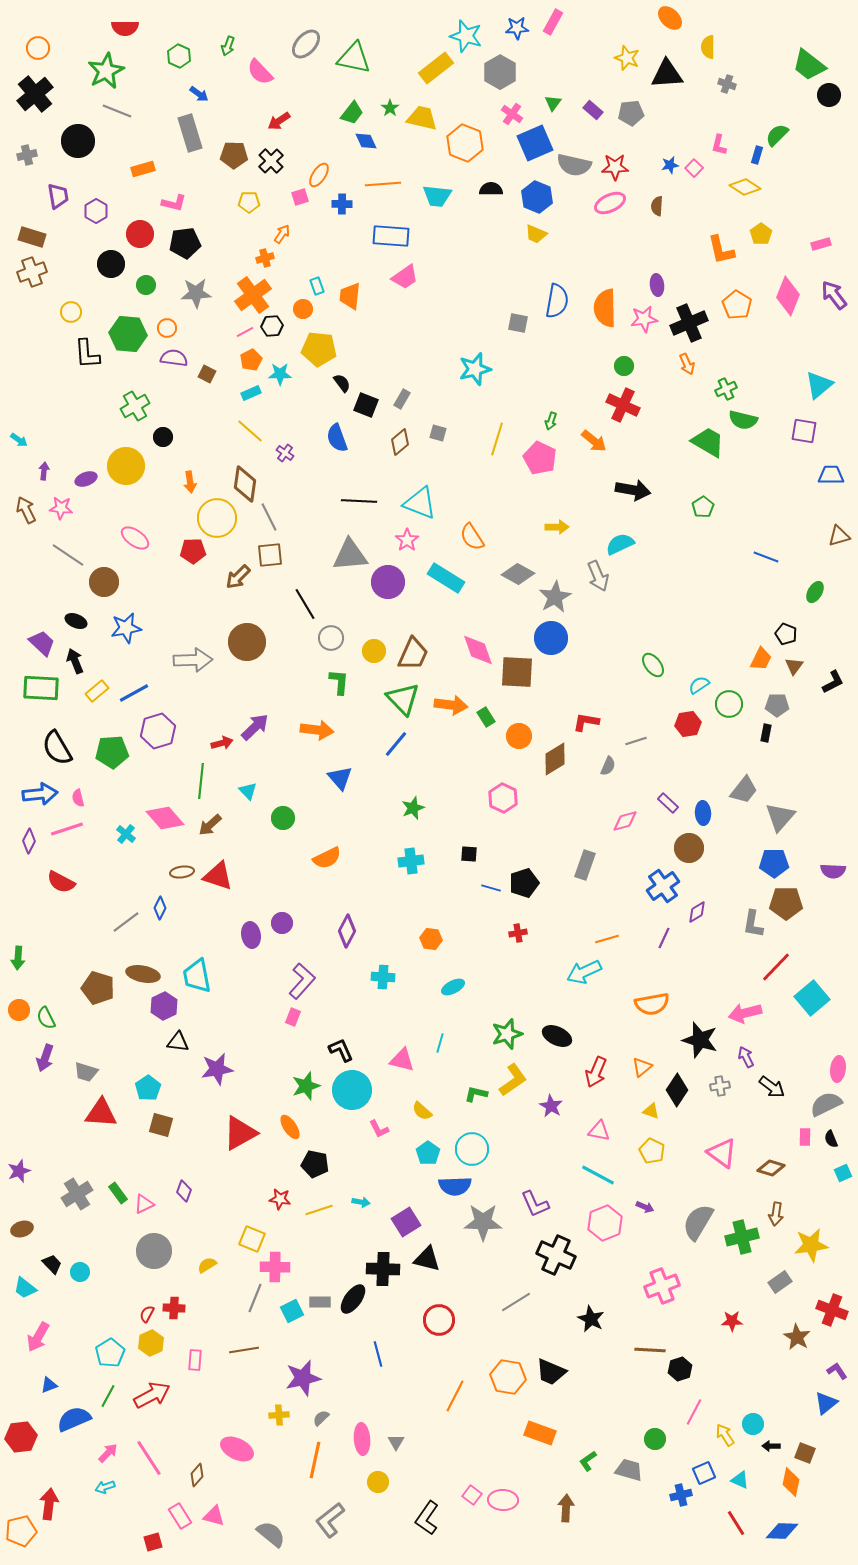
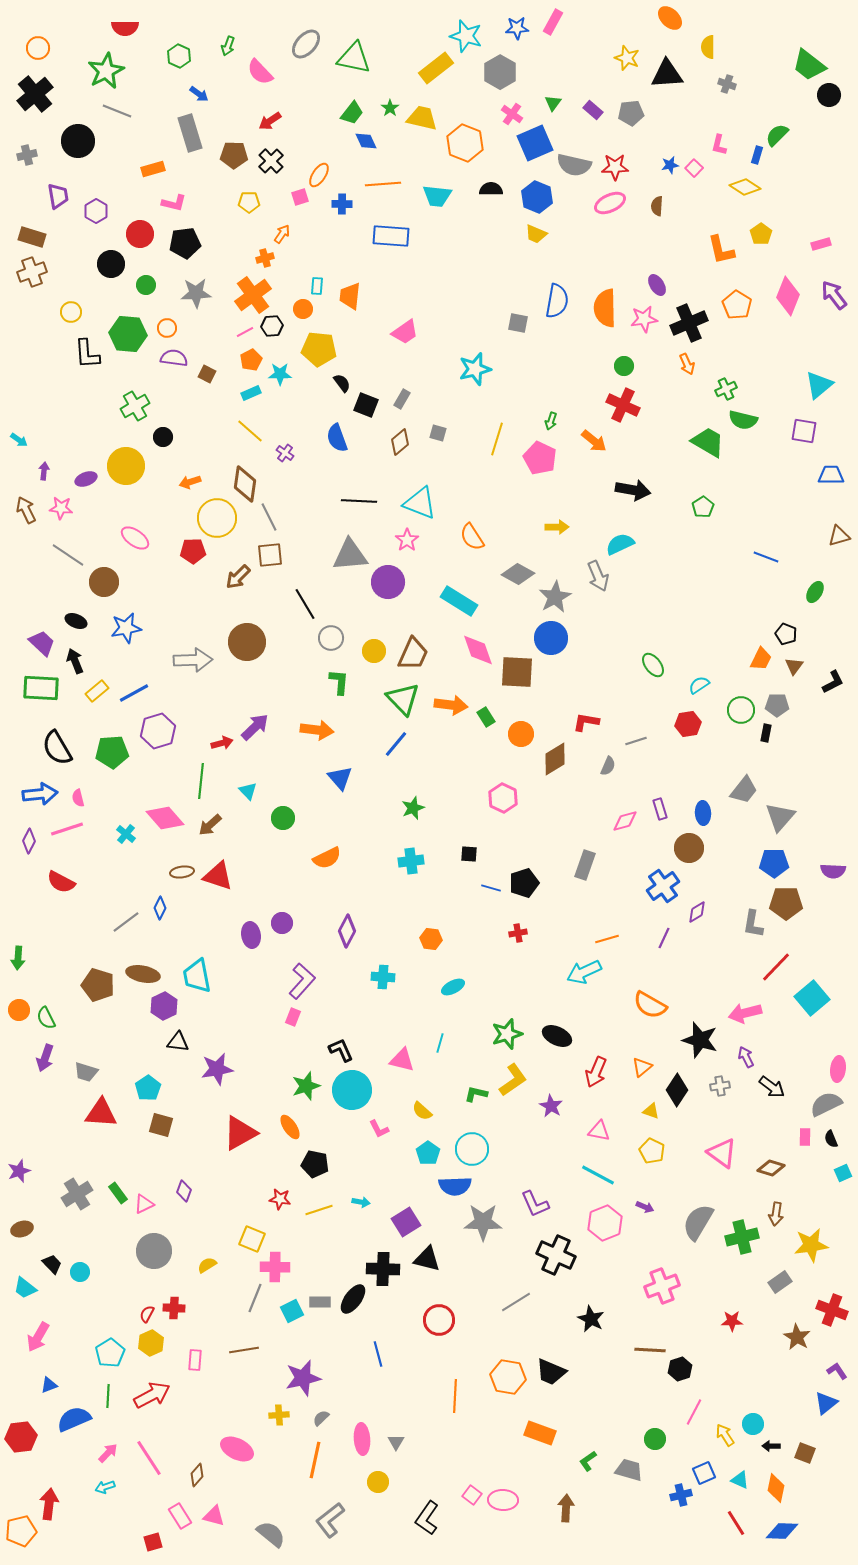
red arrow at (279, 121): moved 9 px left
orange rectangle at (143, 169): moved 10 px right
pink trapezoid at (405, 277): moved 55 px down
purple ellipse at (657, 285): rotated 25 degrees counterclockwise
cyan rectangle at (317, 286): rotated 24 degrees clockwise
orange arrow at (190, 482): rotated 80 degrees clockwise
cyan rectangle at (446, 578): moved 13 px right, 23 px down
green circle at (729, 704): moved 12 px right, 6 px down
orange circle at (519, 736): moved 2 px right, 2 px up
purple rectangle at (668, 803): moved 8 px left, 6 px down; rotated 30 degrees clockwise
brown pentagon at (98, 988): moved 3 px up
orange semicircle at (652, 1004): moved 2 px left, 1 px down; rotated 40 degrees clockwise
green line at (108, 1396): rotated 25 degrees counterclockwise
orange line at (455, 1396): rotated 24 degrees counterclockwise
orange diamond at (791, 1482): moved 15 px left, 6 px down
